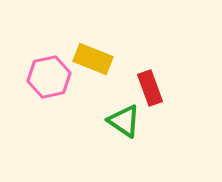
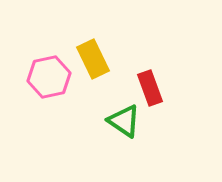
yellow rectangle: rotated 42 degrees clockwise
